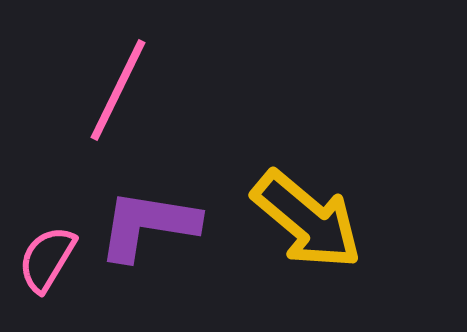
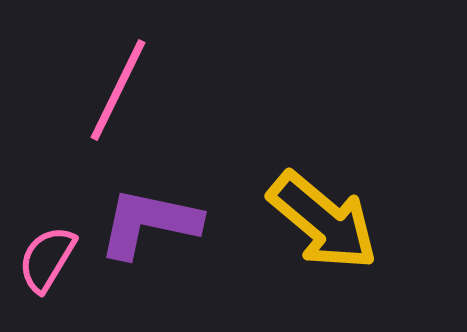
yellow arrow: moved 16 px right, 1 px down
purple L-shape: moved 1 px right, 2 px up; rotated 3 degrees clockwise
